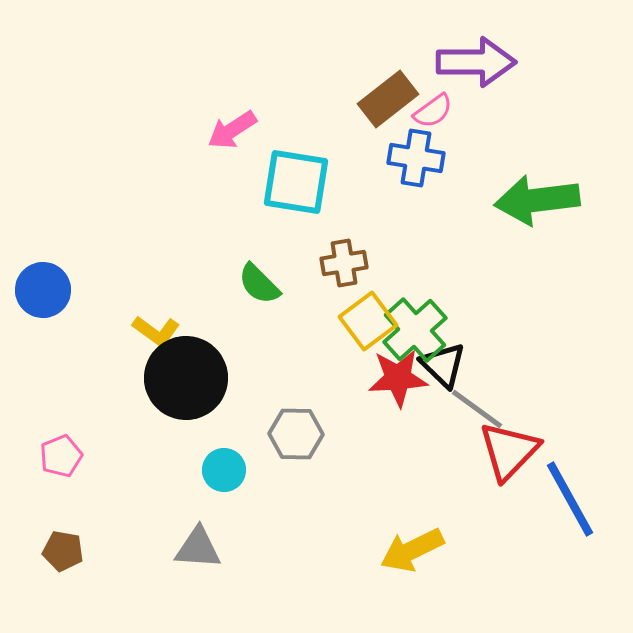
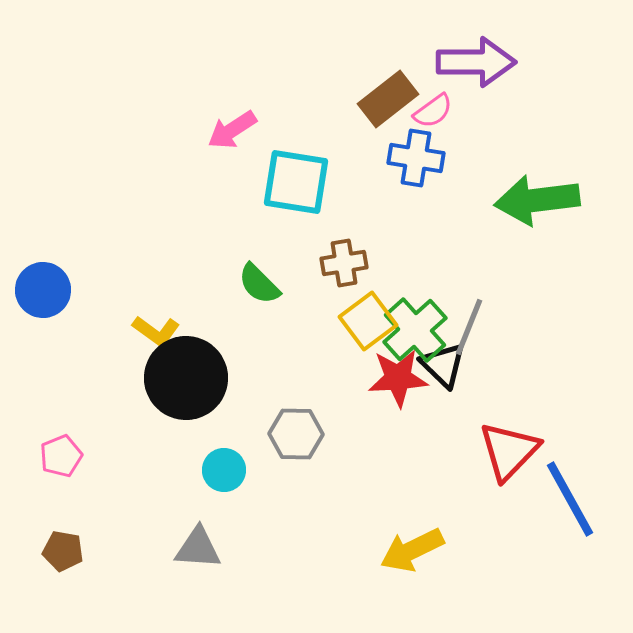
gray line: moved 8 px left, 82 px up; rotated 76 degrees clockwise
